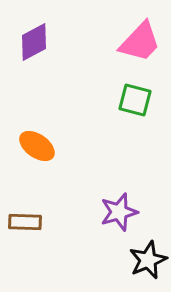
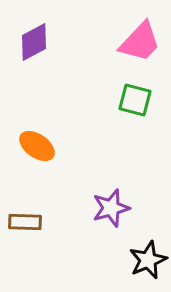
purple star: moved 8 px left, 4 px up
